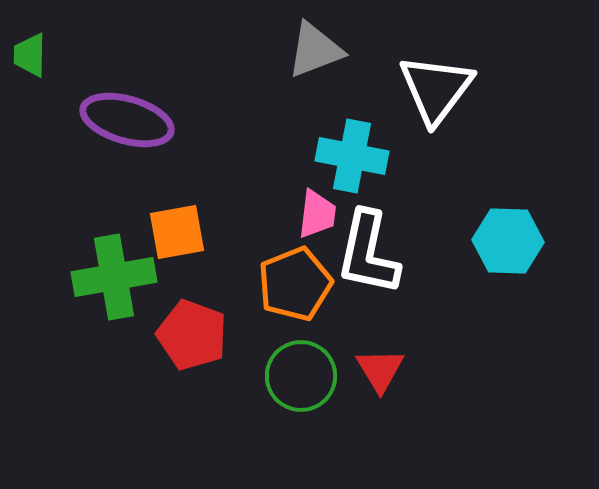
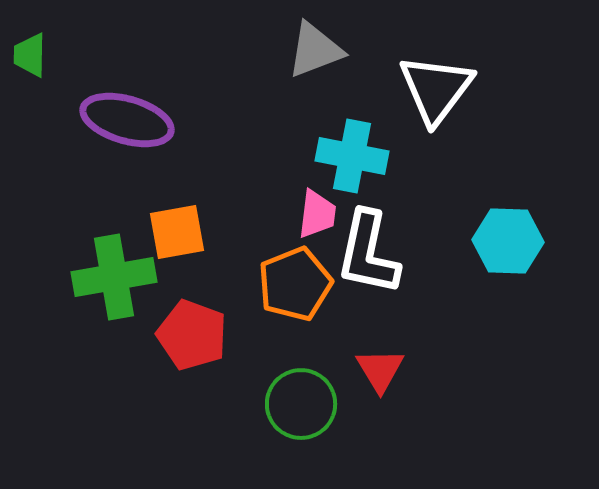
green circle: moved 28 px down
